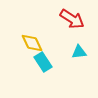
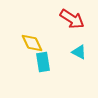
cyan triangle: rotated 35 degrees clockwise
cyan rectangle: rotated 24 degrees clockwise
